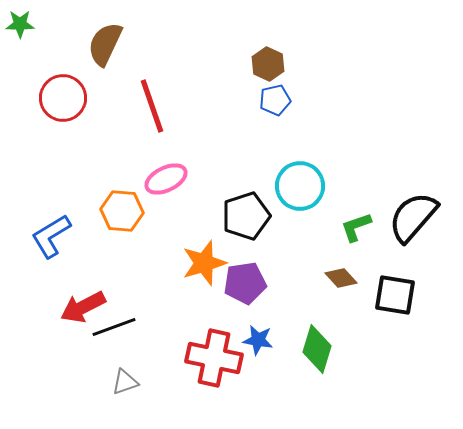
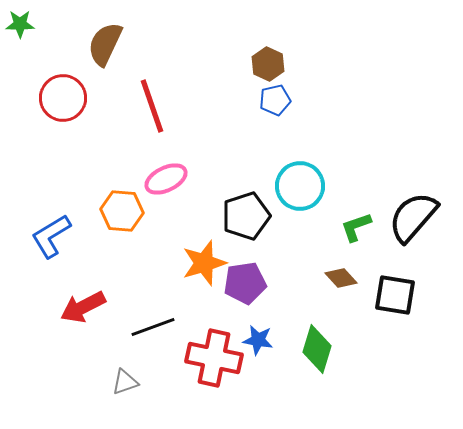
black line: moved 39 px right
